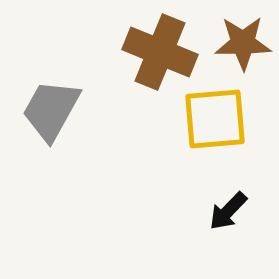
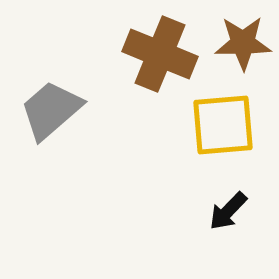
brown cross: moved 2 px down
gray trapezoid: rotated 20 degrees clockwise
yellow square: moved 8 px right, 6 px down
